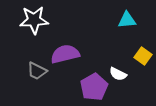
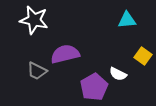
white star: rotated 16 degrees clockwise
